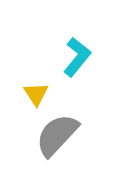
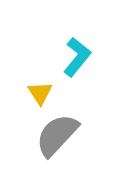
yellow triangle: moved 4 px right, 1 px up
